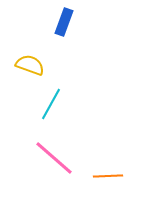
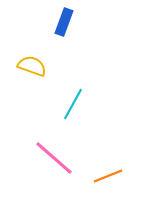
yellow semicircle: moved 2 px right, 1 px down
cyan line: moved 22 px right
orange line: rotated 20 degrees counterclockwise
